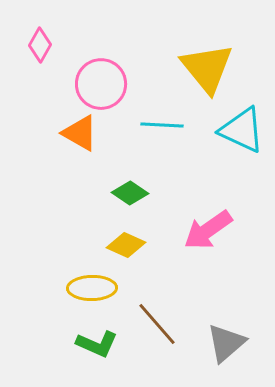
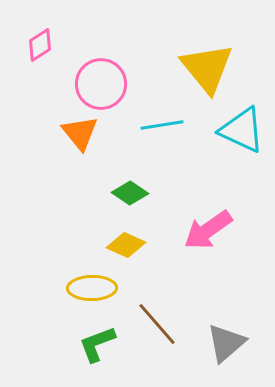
pink diamond: rotated 28 degrees clockwise
cyan line: rotated 12 degrees counterclockwise
orange triangle: rotated 21 degrees clockwise
green L-shape: rotated 135 degrees clockwise
